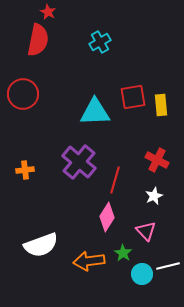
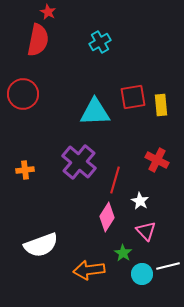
white star: moved 14 px left, 5 px down; rotated 18 degrees counterclockwise
orange arrow: moved 9 px down
